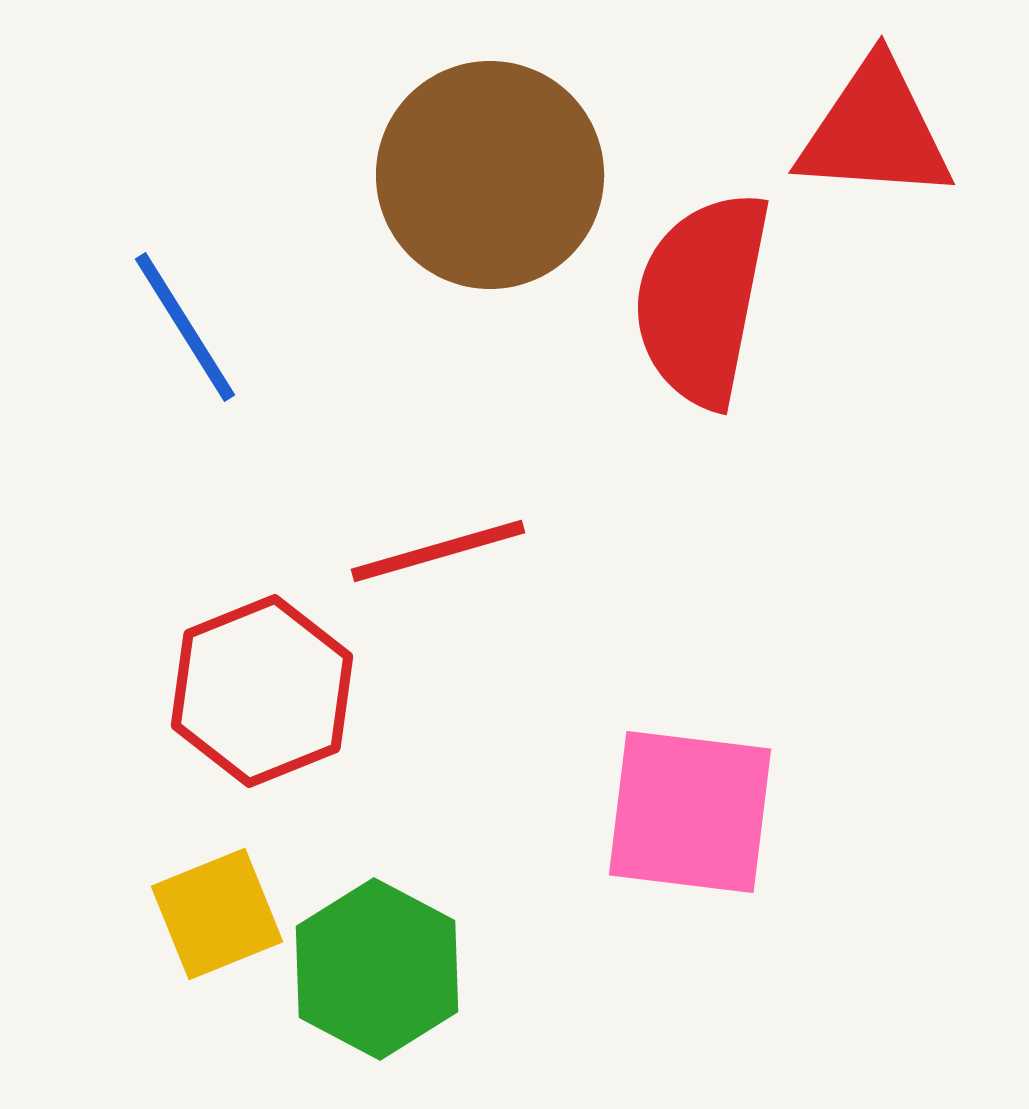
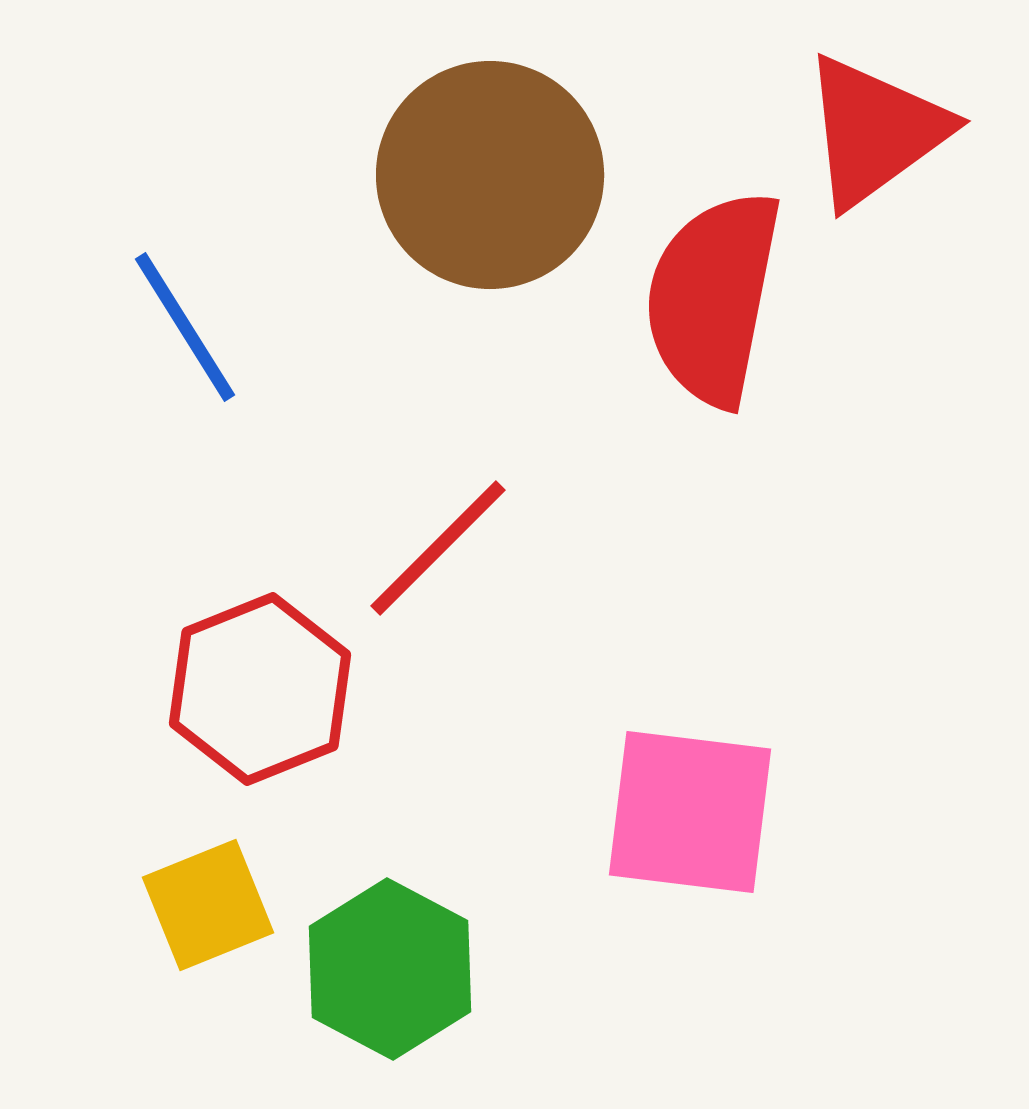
red triangle: rotated 40 degrees counterclockwise
red semicircle: moved 11 px right, 1 px up
red line: moved 3 px up; rotated 29 degrees counterclockwise
red hexagon: moved 2 px left, 2 px up
yellow square: moved 9 px left, 9 px up
green hexagon: moved 13 px right
